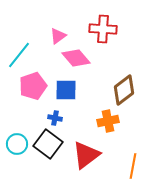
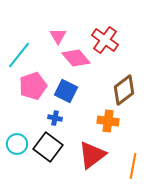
red cross: moved 2 px right, 11 px down; rotated 32 degrees clockwise
pink triangle: rotated 24 degrees counterclockwise
blue square: moved 1 px down; rotated 25 degrees clockwise
orange cross: rotated 20 degrees clockwise
black square: moved 3 px down
red triangle: moved 6 px right
